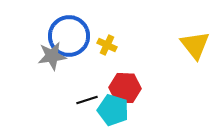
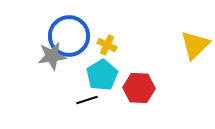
yellow triangle: rotated 24 degrees clockwise
red hexagon: moved 14 px right
cyan pentagon: moved 11 px left, 35 px up; rotated 24 degrees clockwise
